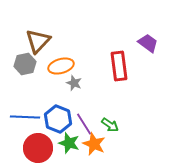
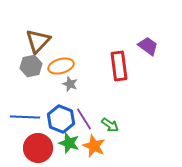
purple trapezoid: moved 3 px down
gray hexagon: moved 6 px right, 2 px down
gray star: moved 4 px left, 1 px down
blue hexagon: moved 3 px right
purple line: moved 5 px up
orange star: moved 2 px down
